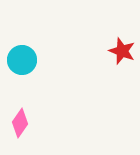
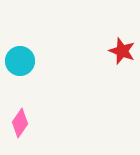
cyan circle: moved 2 px left, 1 px down
